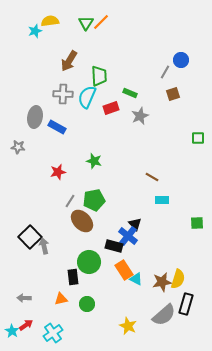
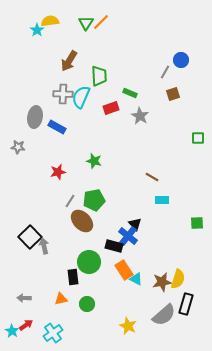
cyan star at (35, 31): moved 2 px right, 1 px up; rotated 16 degrees counterclockwise
cyan semicircle at (87, 97): moved 6 px left
gray star at (140, 116): rotated 18 degrees counterclockwise
